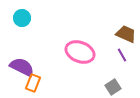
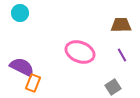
cyan circle: moved 2 px left, 5 px up
brown trapezoid: moved 5 px left, 9 px up; rotated 25 degrees counterclockwise
